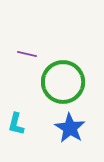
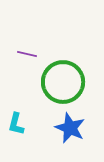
blue star: rotated 8 degrees counterclockwise
